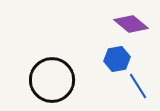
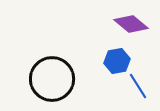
blue hexagon: moved 2 px down
black circle: moved 1 px up
